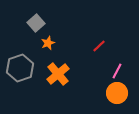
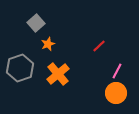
orange star: moved 1 px down
orange circle: moved 1 px left
